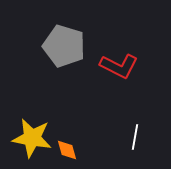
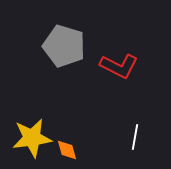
yellow star: rotated 18 degrees counterclockwise
